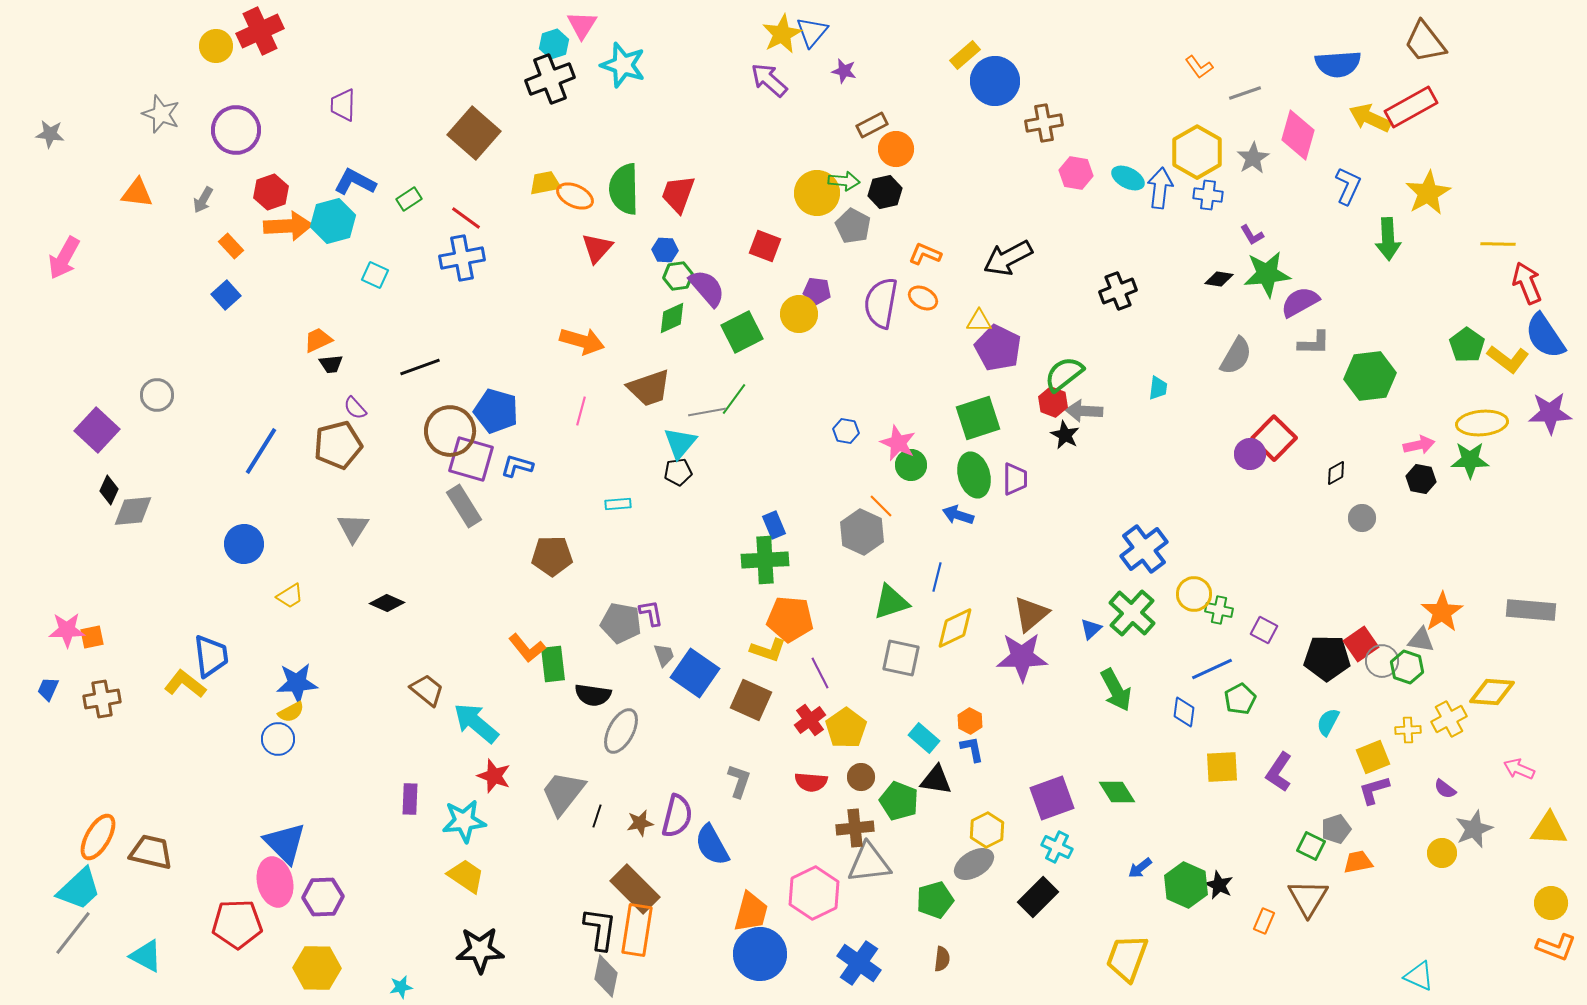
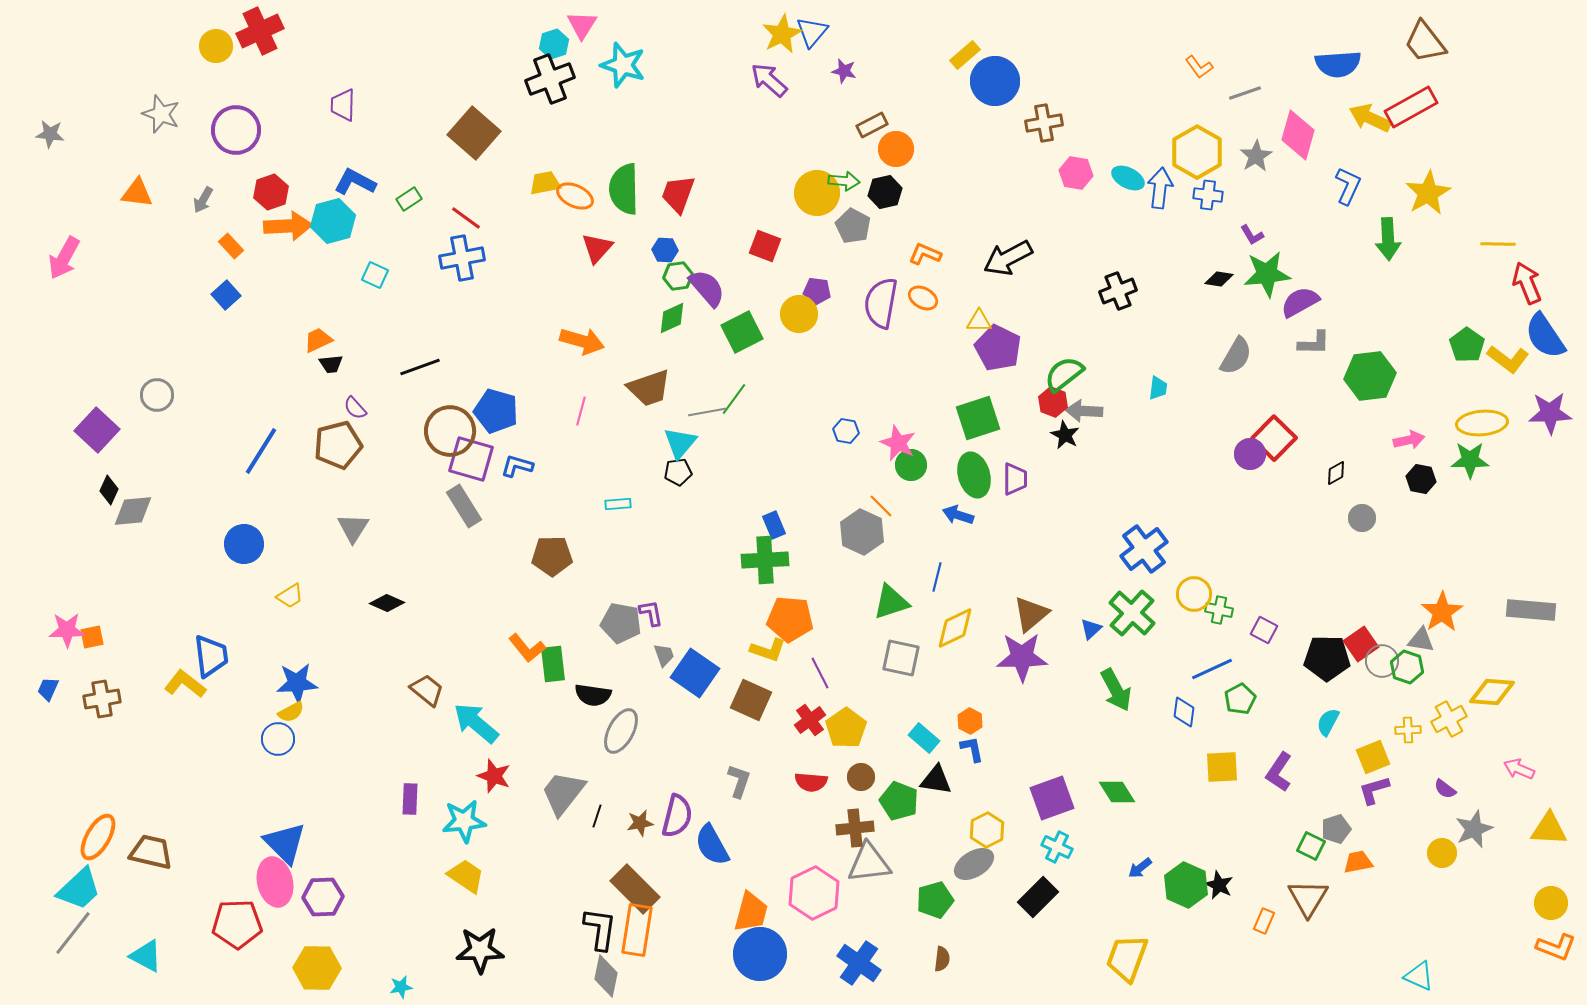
gray star at (1253, 158): moved 3 px right, 2 px up
pink arrow at (1419, 445): moved 10 px left, 5 px up
